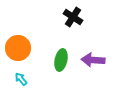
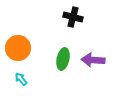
black cross: rotated 18 degrees counterclockwise
green ellipse: moved 2 px right, 1 px up
